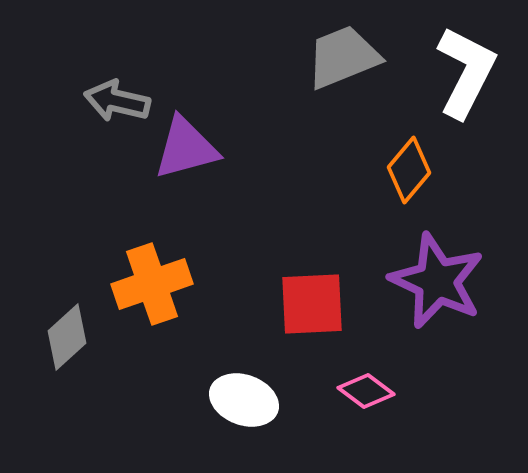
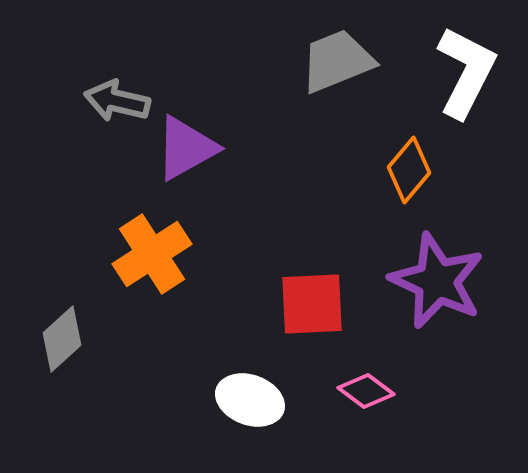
gray trapezoid: moved 6 px left, 4 px down
purple triangle: rotated 14 degrees counterclockwise
orange cross: moved 30 px up; rotated 14 degrees counterclockwise
gray diamond: moved 5 px left, 2 px down
white ellipse: moved 6 px right
